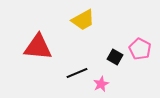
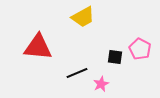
yellow trapezoid: moved 3 px up
black square: rotated 21 degrees counterclockwise
